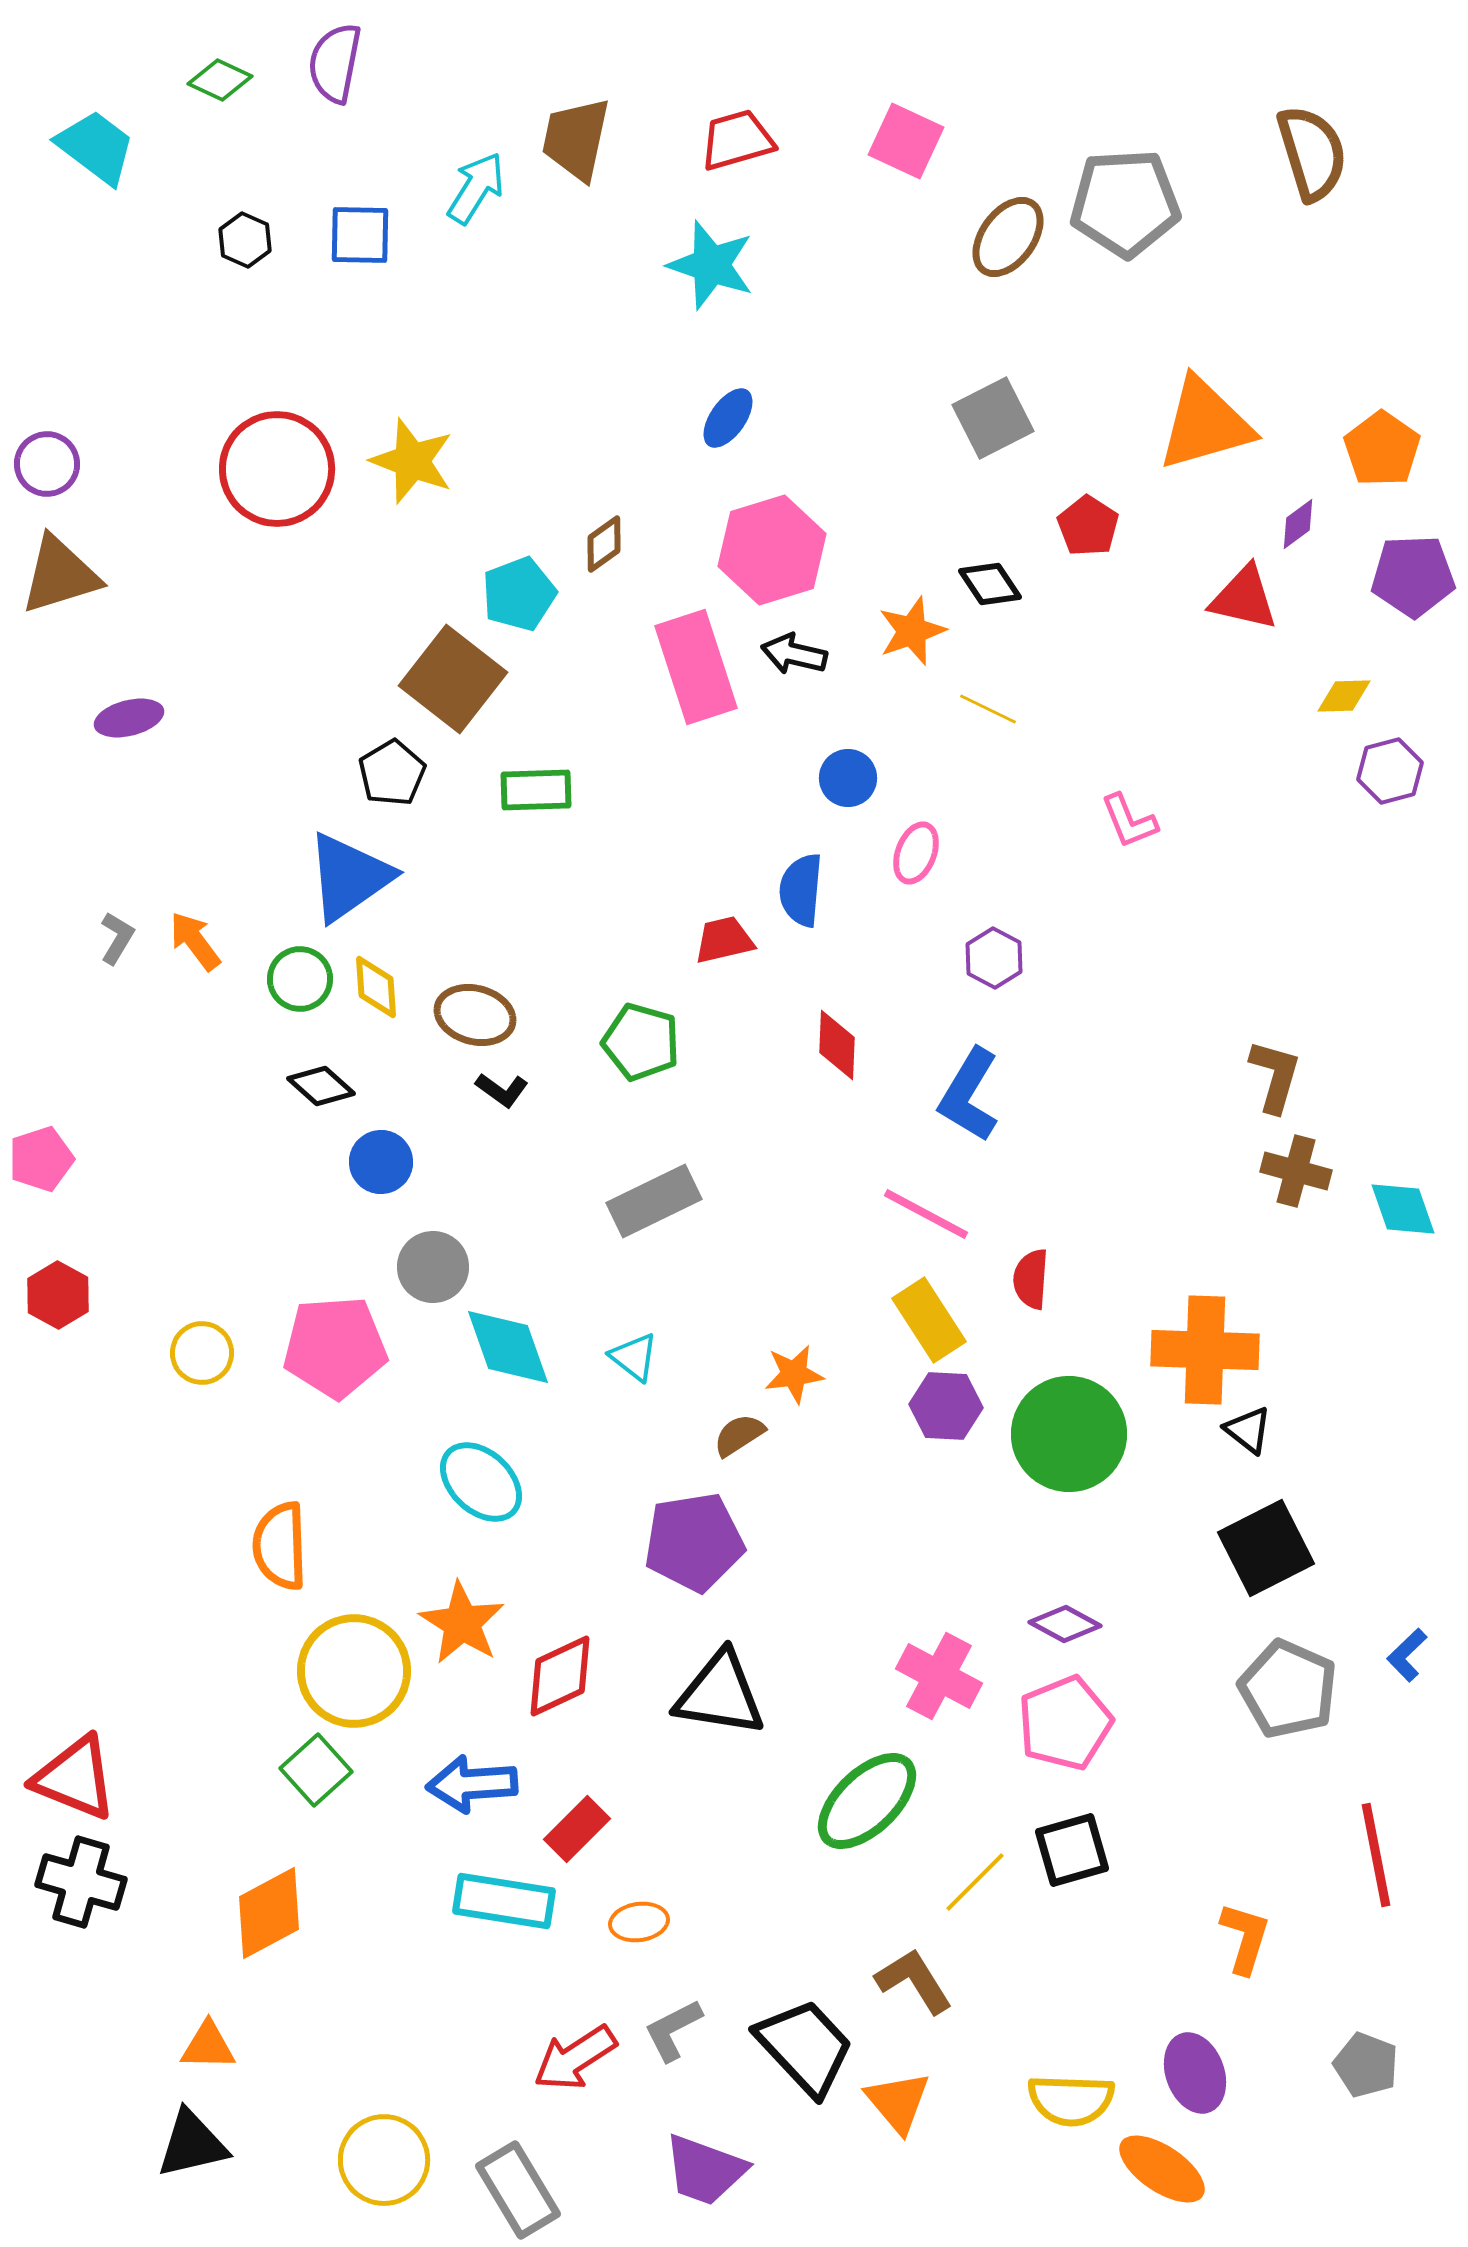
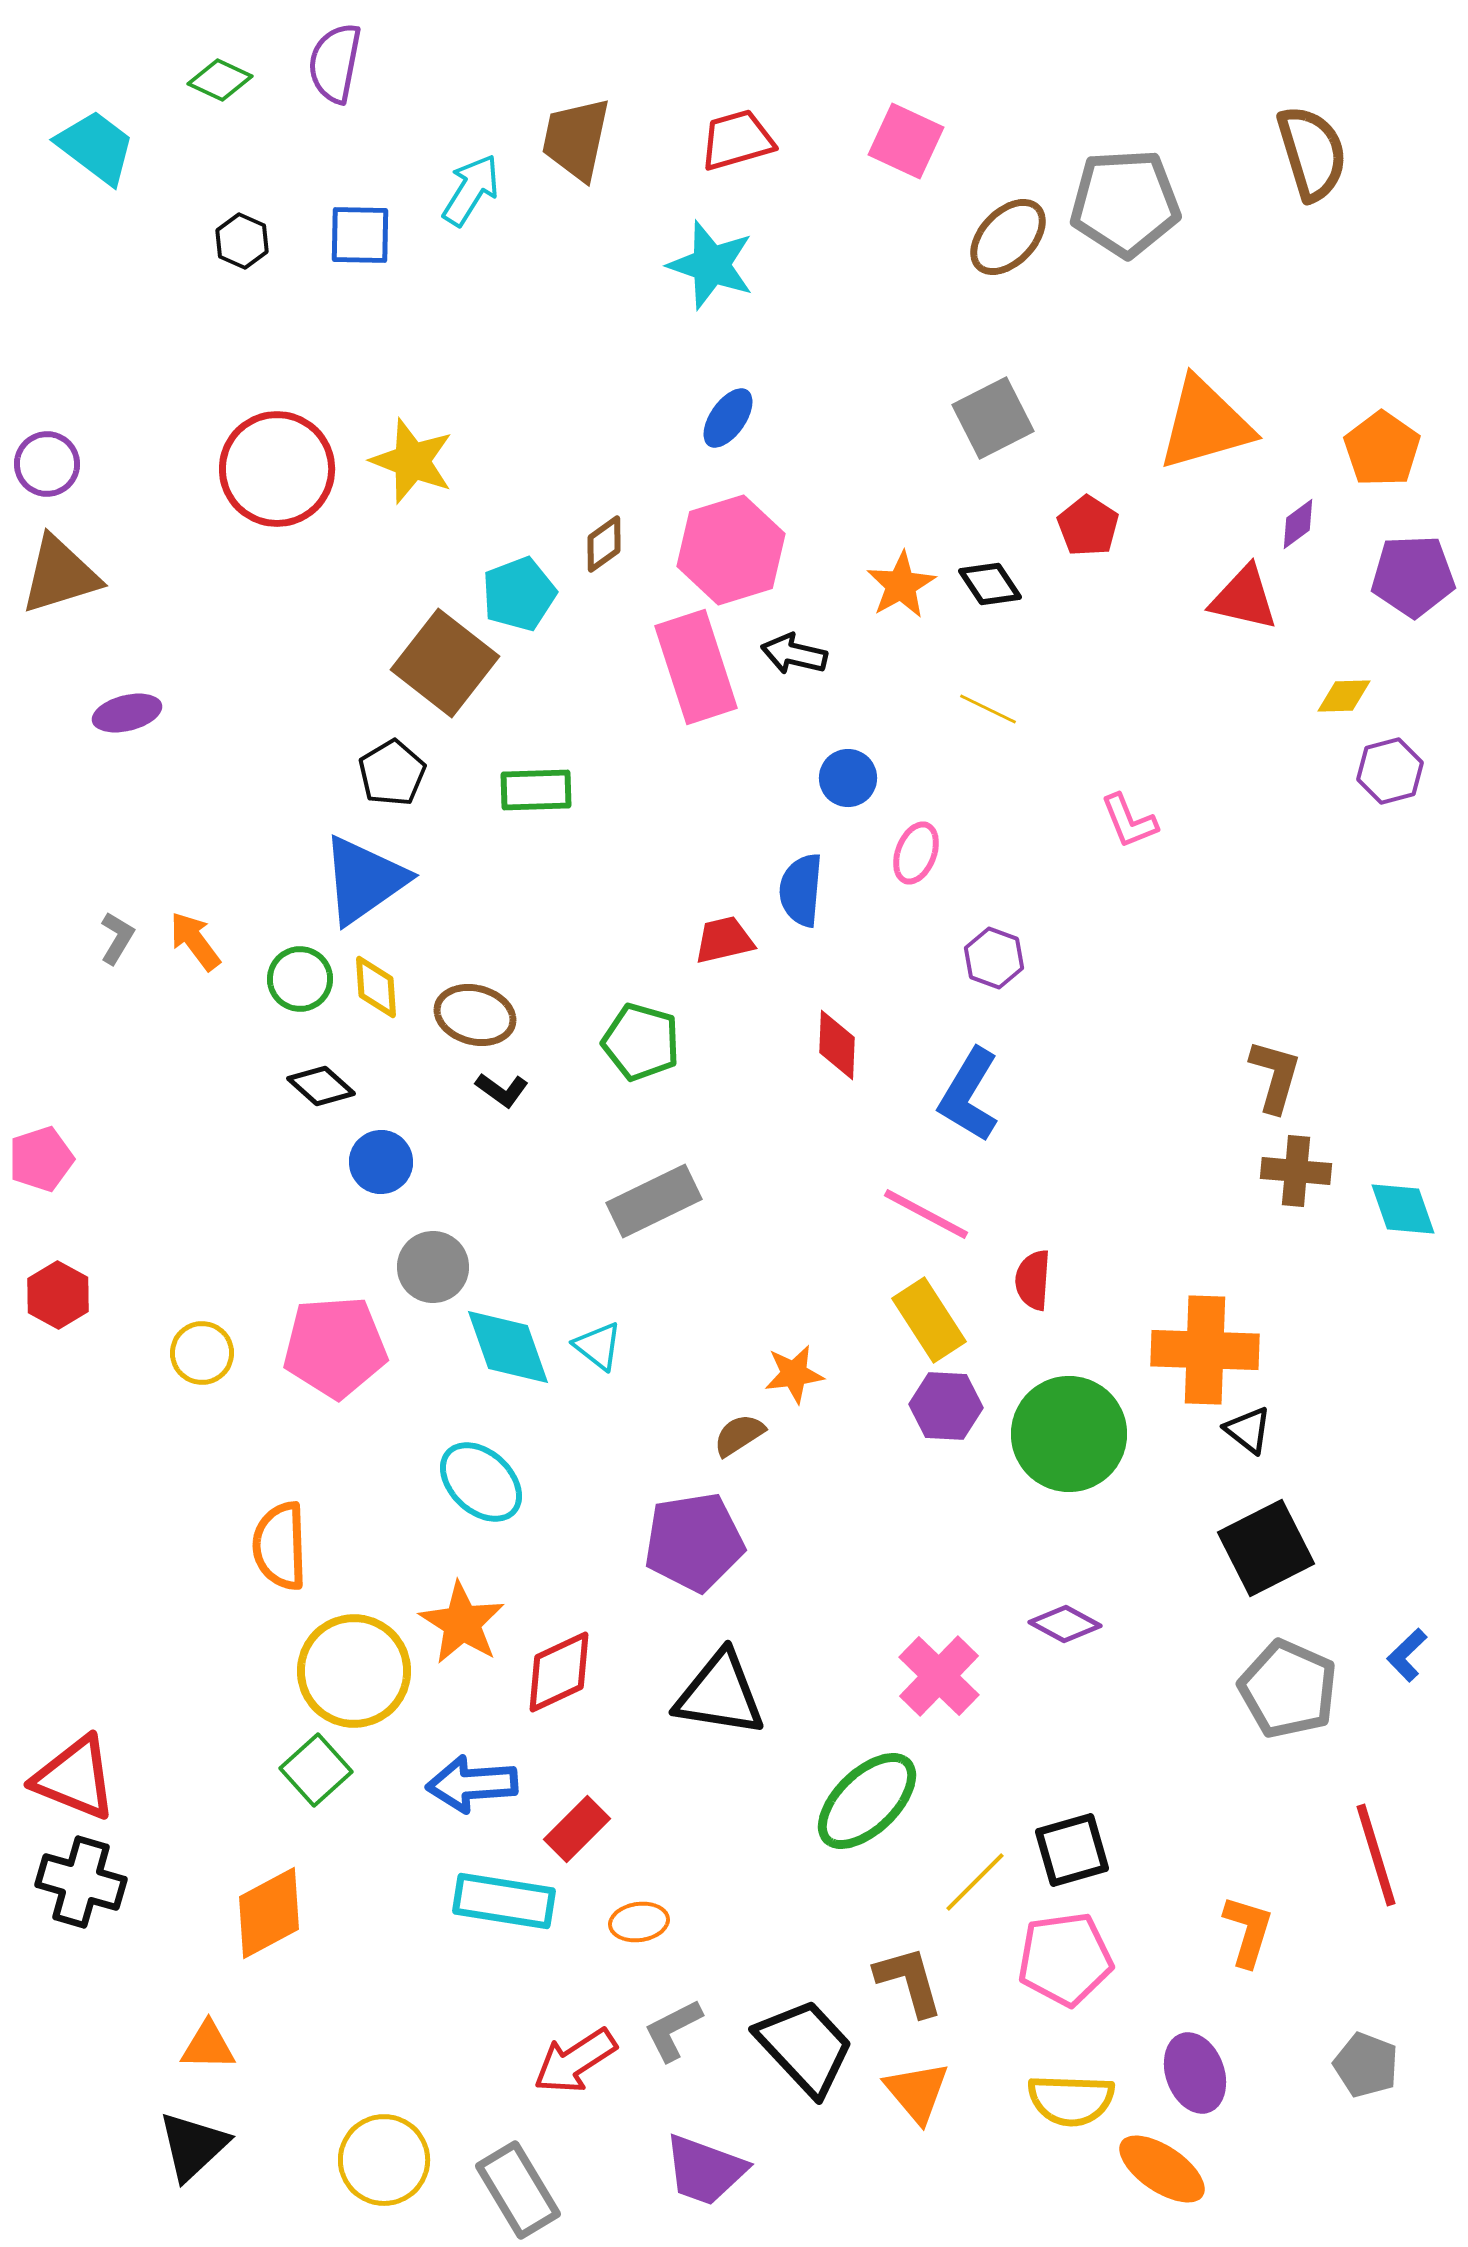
cyan arrow at (476, 188): moved 5 px left, 2 px down
brown ellipse at (1008, 237): rotated 8 degrees clockwise
black hexagon at (245, 240): moved 3 px left, 1 px down
pink hexagon at (772, 550): moved 41 px left
orange star at (912, 631): moved 11 px left, 46 px up; rotated 10 degrees counterclockwise
brown square at (453, 679): moved 8 px left, 16 px up
purple ellipse at (129, 718): moved 2 px left, 5 px up
blue triangle at (349, 877): moved 15 px right, 3 px down
purple hexagon at (994, 958): rotated 8 degrees counterclockwise
brown cross at (1296, 1171): rotated 10 degrees counterclockwise
red semicircle at (1031, 1279): moved 2 px right, 1 px down
cyan triangle at (634, 1357): moved 36 px left, 11 px up
red diamond at (560, 1676): moved 1 px left, 4 px up
pink cross at (939, 1676): rotated 16 degrees clockwise
pink pentagon at (1065, 1723): moved 236 px down; rotated 14 degrees clockwise
red line at (1376, 1855): rotated 6 degrees counterclockwise
orange L-shape at (1245, 1938): moved 3 px right, 7 px up
brown L-shape at (914, 1981): moved 5 px left; rotated 16 degrees clockwise
red arrow at (575, 2058): moved 3 px down
orange triangle at (898, 2102): moved 19 px right, 10 px up
black triangle at (192, 2144): moved 1 px right, 2 px down; rotated 30 degrees counterclockwise
